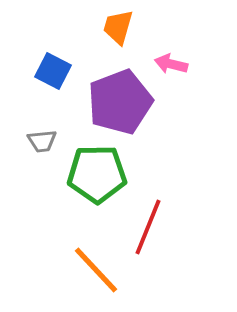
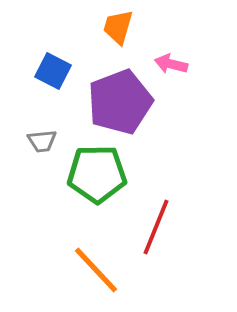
red line: moved 8 px right
